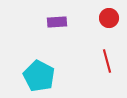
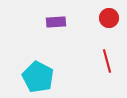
purple rectangle: moved 1 px left
cyan pentagon: moved 1 px left, 1 px down
